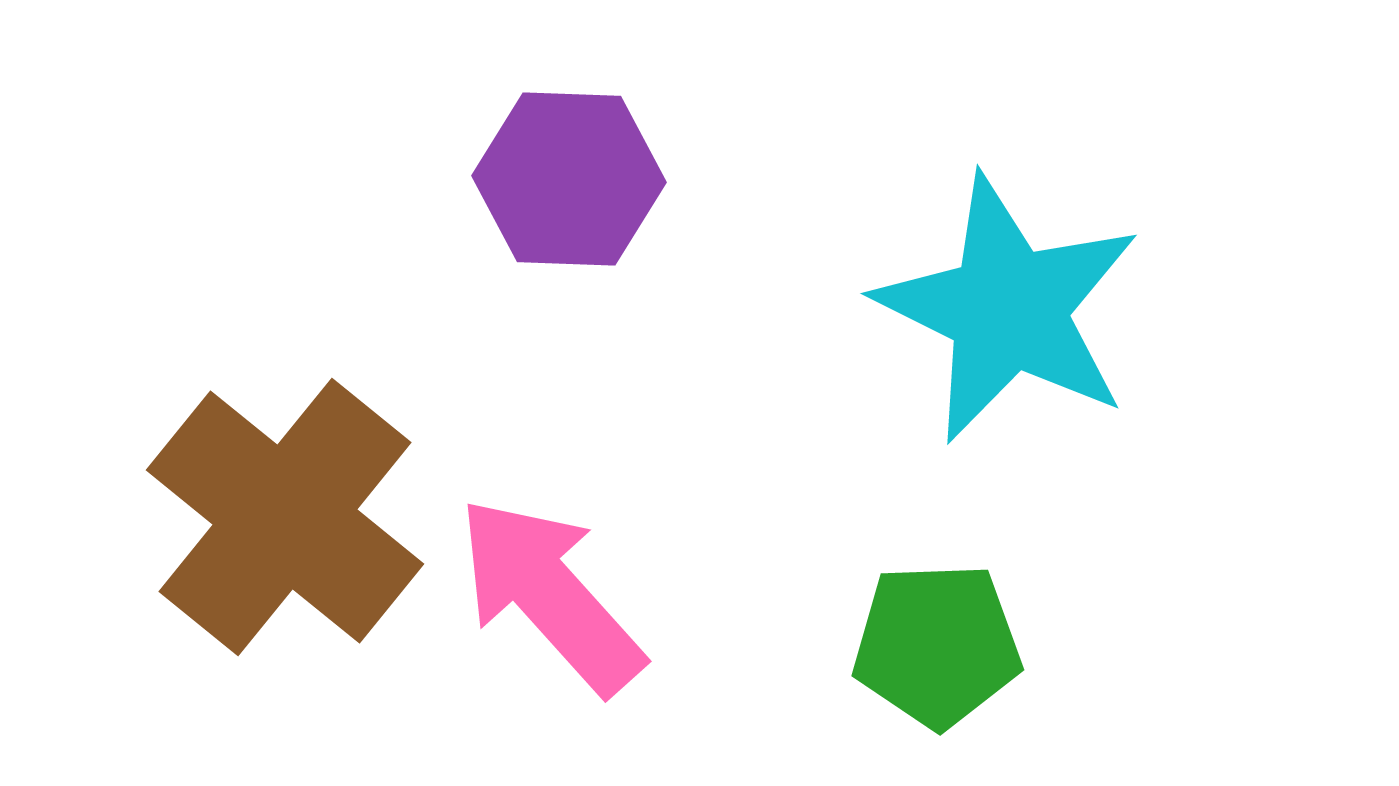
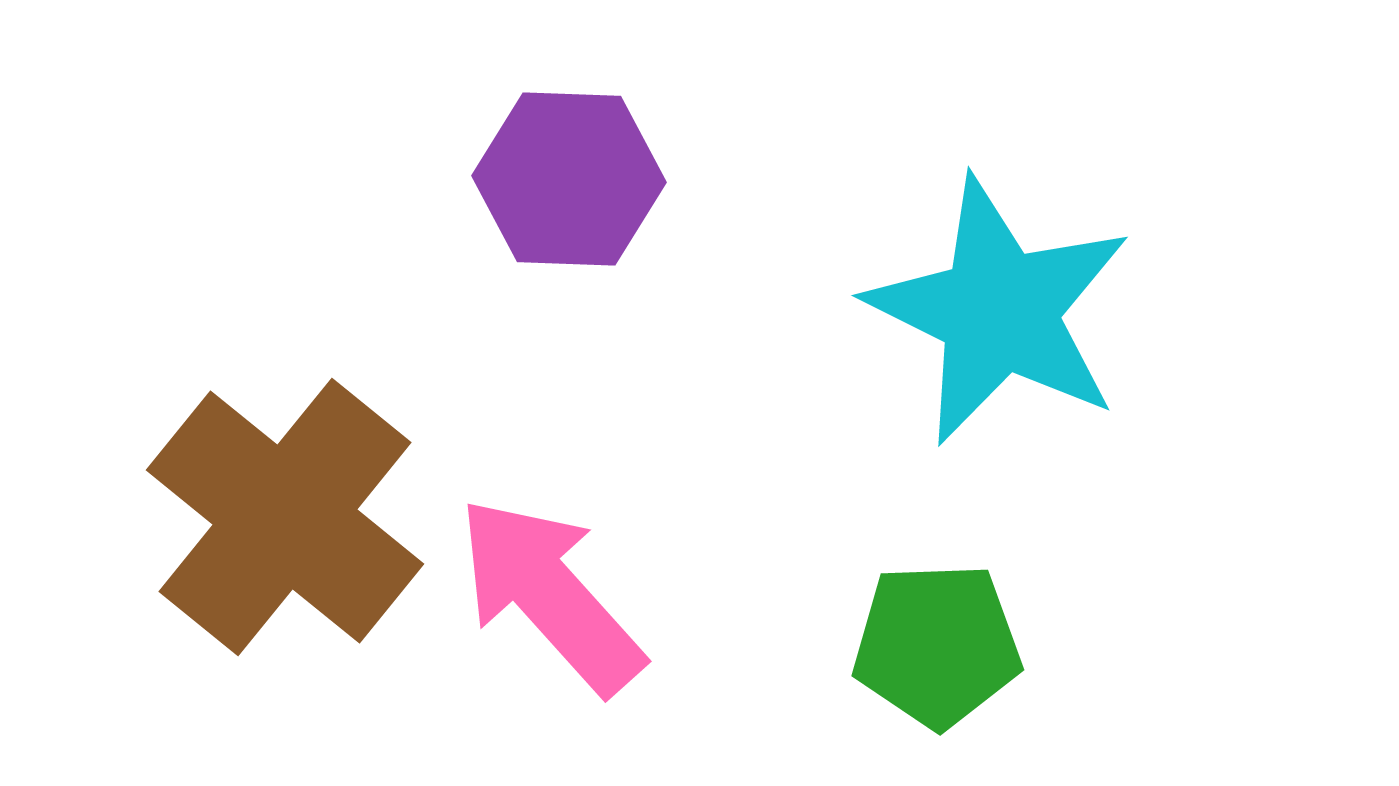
cyan star: moved 9 px left, 2 px down
